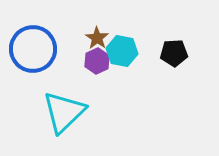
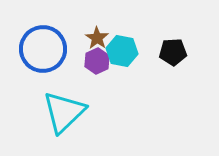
blue circle: moved 10 px right
black pentagon: moved 1 px left, 1 px up
